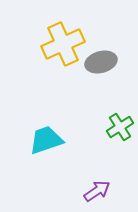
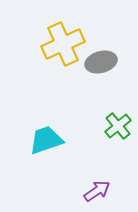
green cross: moved 2 px left, 1 px up; rotated 8 degrees counterclockwise
